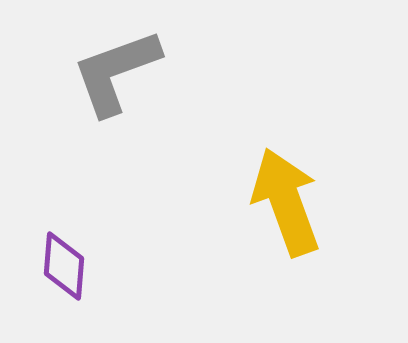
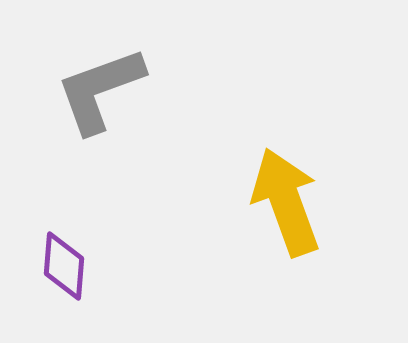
gray L-shape: moved 16 px left, 18 px down
